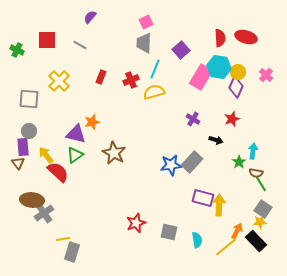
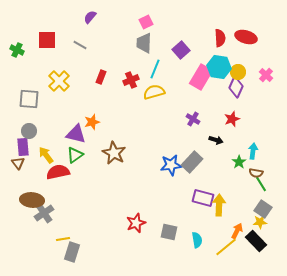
red semicircle at (58, 172): rotated 55 degrees counterclockwise
